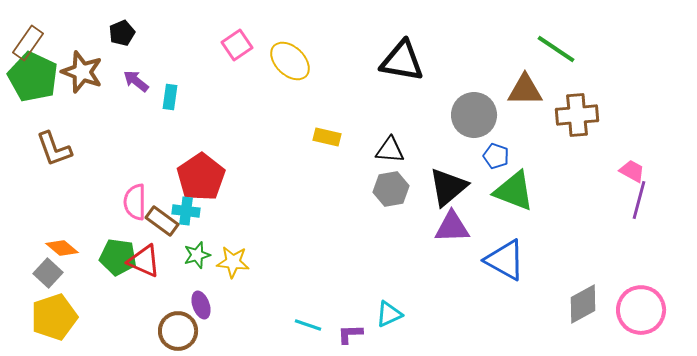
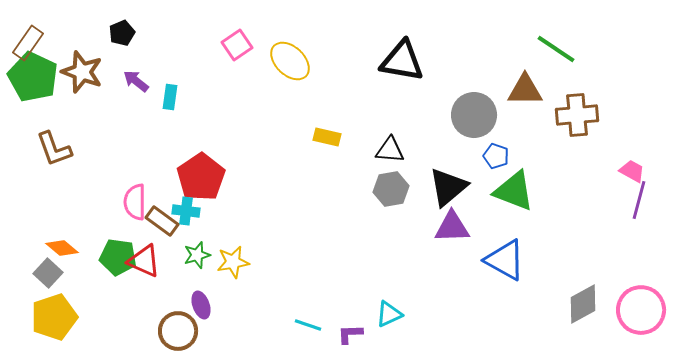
yellow star at (233, 262): rotated 16 degrees counterclockwise
